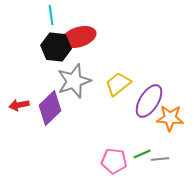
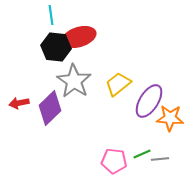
gray star: rotated 20 degrees counterclockwise
red arrow: moved 2 px up
